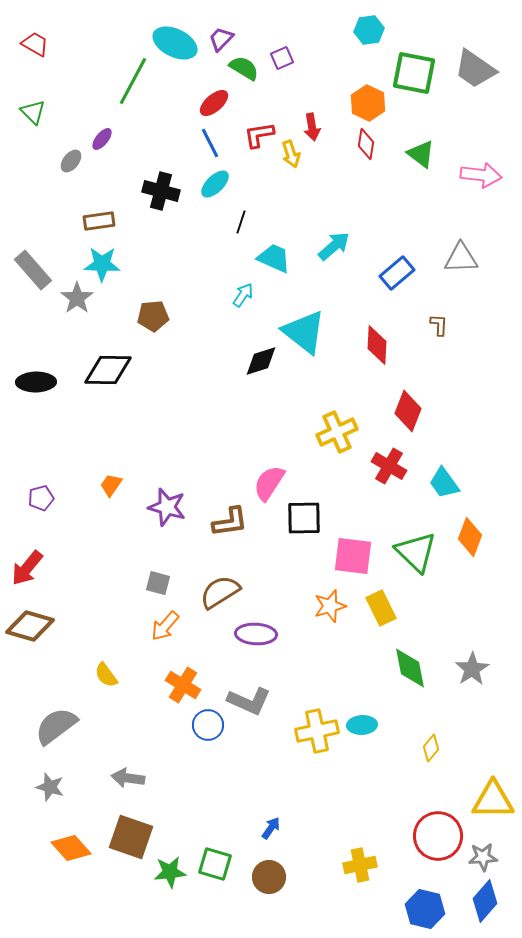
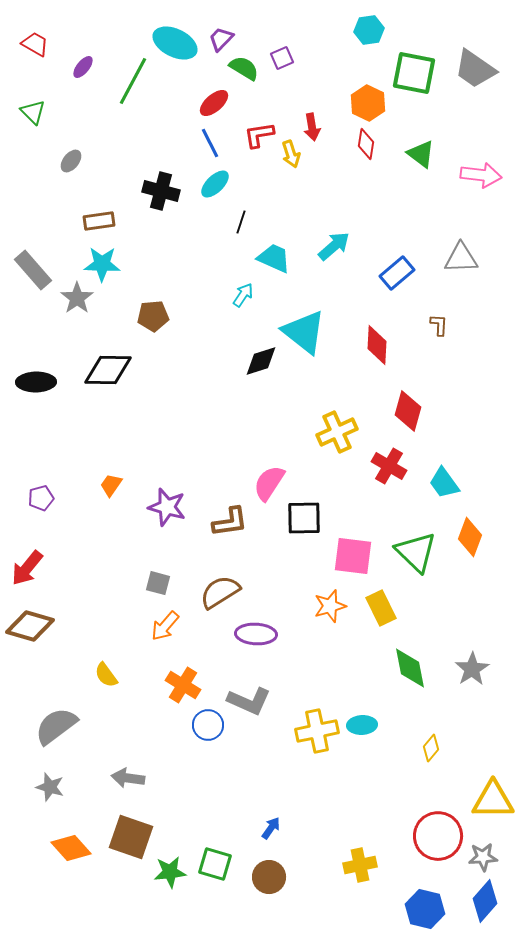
purple ellipse at (102, 139): moved 19 px left, 72 px up
red diamond at (408, 411): rotated 6 degrees counterclockwise
